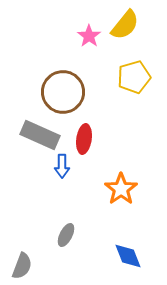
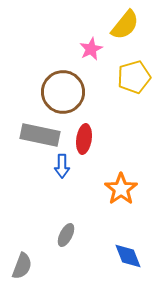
pink star: moved 2 px right, 13 px down; rotated 10 degrees clockwise
gray rectangle: rotated 12 degrees counterclockwise
